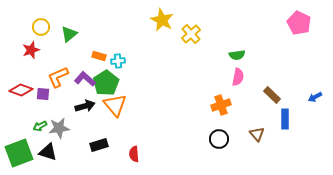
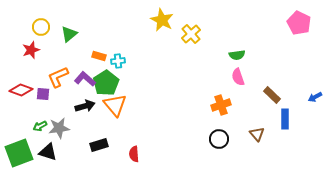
pink semicircle: rotated 150 degrees clockwise
